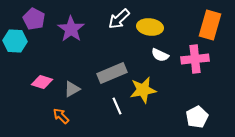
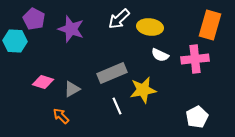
purple star: rotated 16 degrees counterclockwise
pink diamond: moved 1 px right
